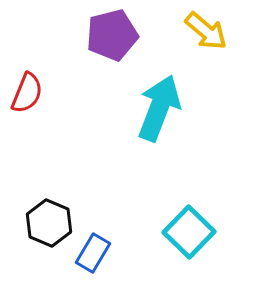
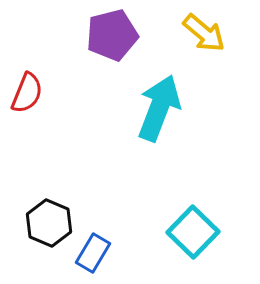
yellow arrow: moved 2 px left, 2 px down
cyan square: moved 4 px right
